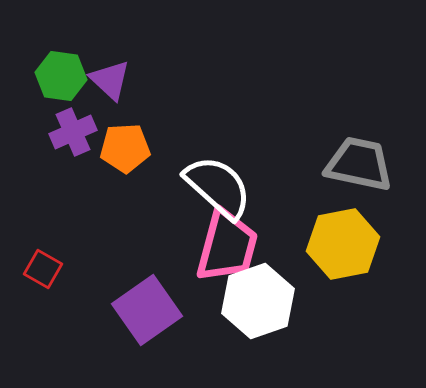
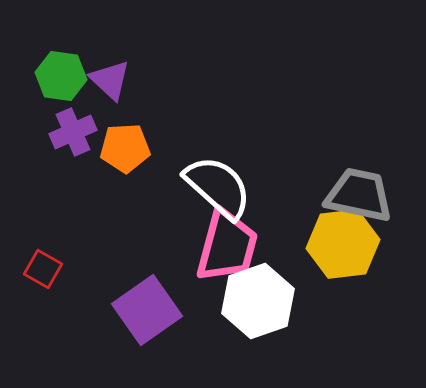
gray trapezoid: moved 31 px down
yellow hexagon: rotated 4 degrees clockwise
